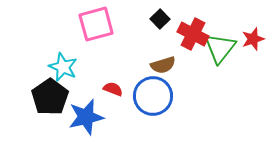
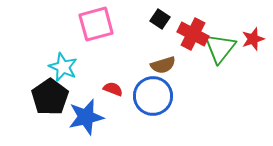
black square: rotated 12 degrees counterclockwise
